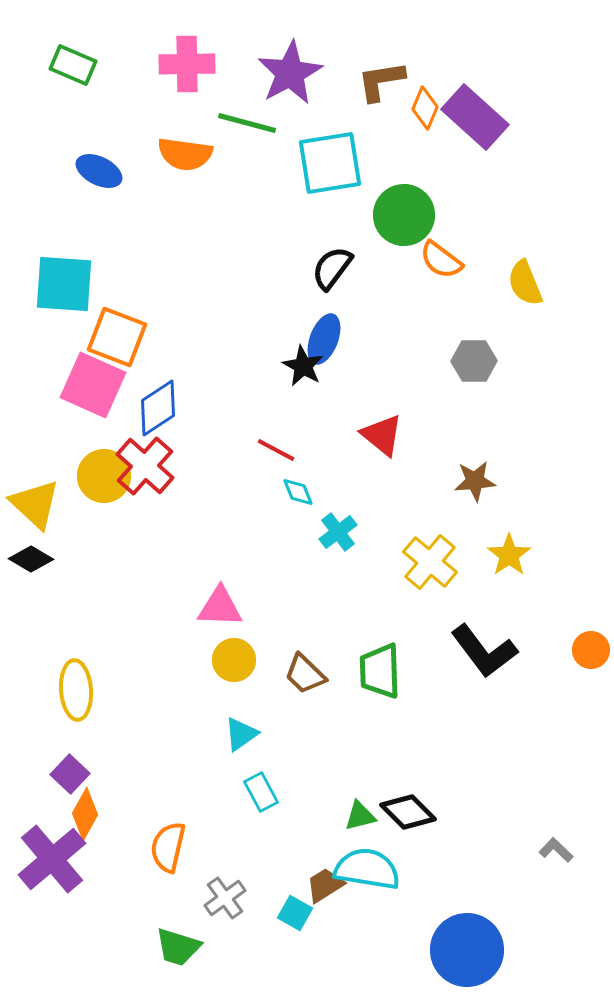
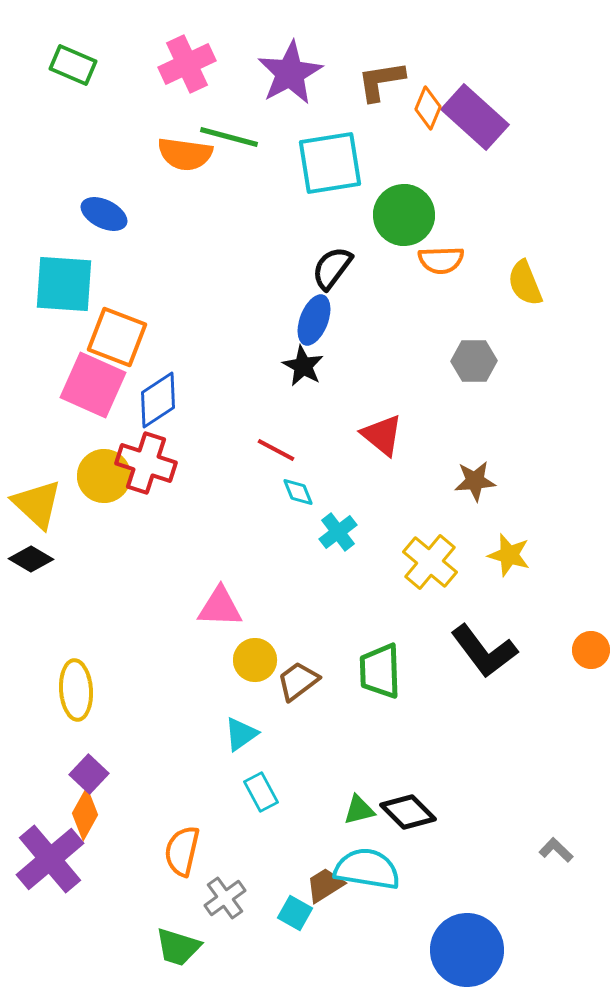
pink cross at (187, 64): rotated 24 degrees counterclockwise
orange diamond at (425, 108): moved 3 px right
green line at (247, 123): moved 18 px left, 14 px down
blue ellipse at (99, 171): moved 5 px right, 43 px down
orange semicircle at (441, 260): rotated 39 degrees counterclockwise
blue ellipse at (324, 339): moved 10 px left, 19 px up
blue diamond at (158, 408): moved 8 px up
red cross at (145, 466): moved 1 px right, 3 px up; rotated 24 degrees counterclockwise
yellow triangle at (35, 504): moved 2 px right
yellow star at (509, 555): rotated 21 degrees counterclockwise
yellow circle at (234, 660): moved 21 px right
brown trapezoid at (305, 674): moved 7 px left, 7 px down; rotated 99 degrees clockwise
purple square at (70, 774): moved 19 px right
green triangle at (360, 816): moved 1 px left, 6 px up
orange semicircle at (168, 847): moved 14 px right, 4 px down
purple cross at (52, 859): moved 2 px left
